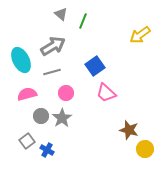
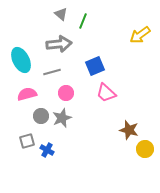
gray arrow: moved 6 px right, 2 px up; rotated 25 degrees clockwise
blue square: rotated 12 degrees clockwise
gray star: rotated 12 degrees clockwise
gray square: rotated 21 degrees clockwise
